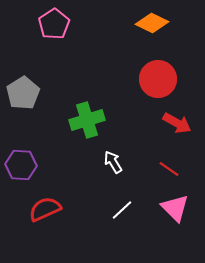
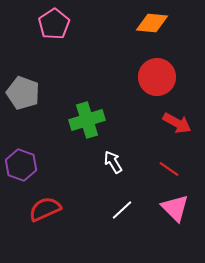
orange diamond: rotated 20 degrees counterclockwise
red circle: moved 1 px left, 2 px up
gray pentagon: rotated 20 degrees counterclockwise
purple hexagon: rotated 16 degrees clockwise
